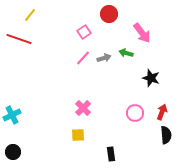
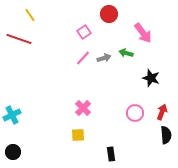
yellow line: rotated 72 degrees counterclockwise
pink arrow: moved 1 px right
